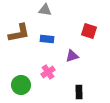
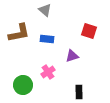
gray triangle: rotated 32 degrees clockwise
green circle: moved 2 px right
